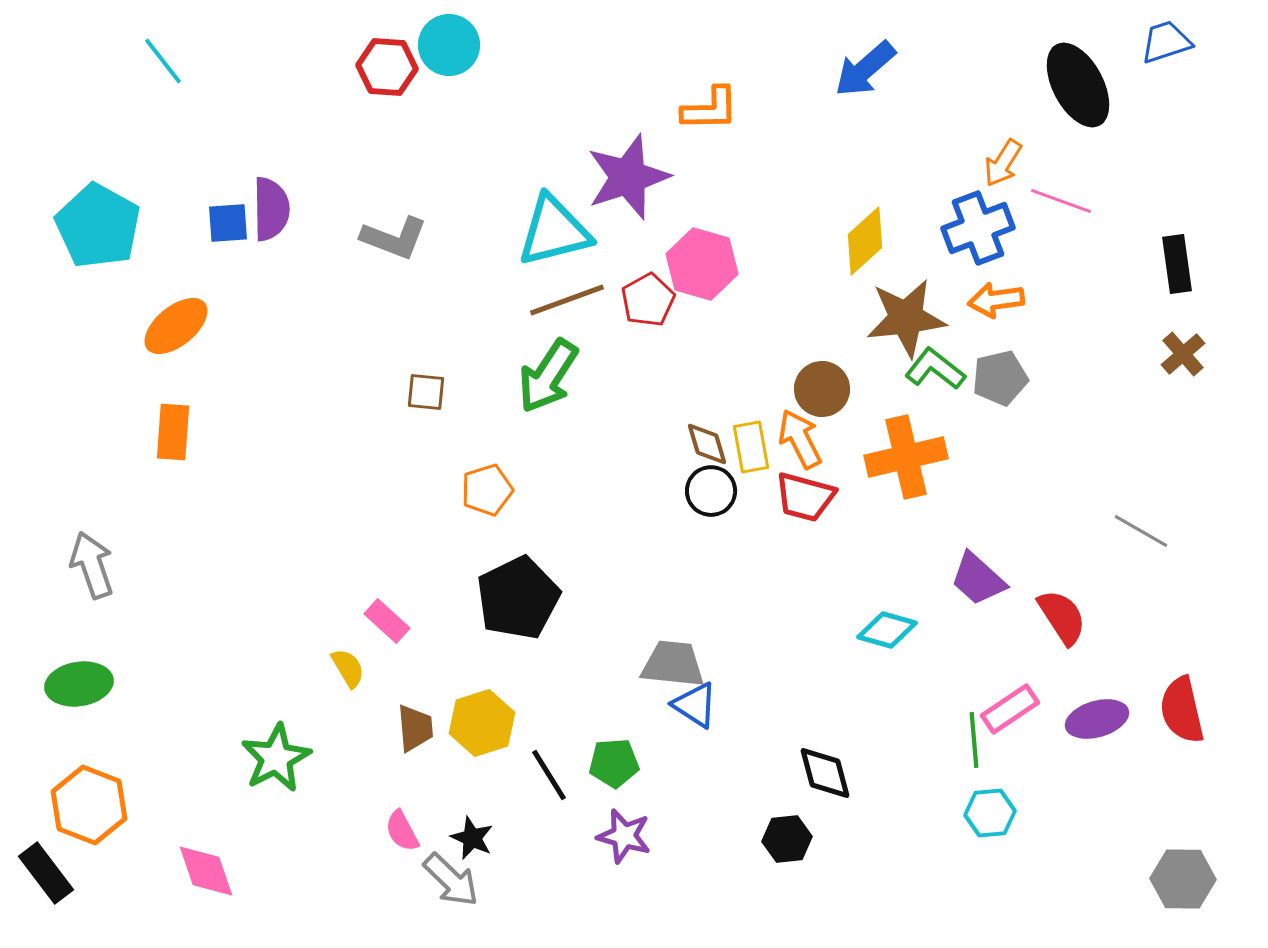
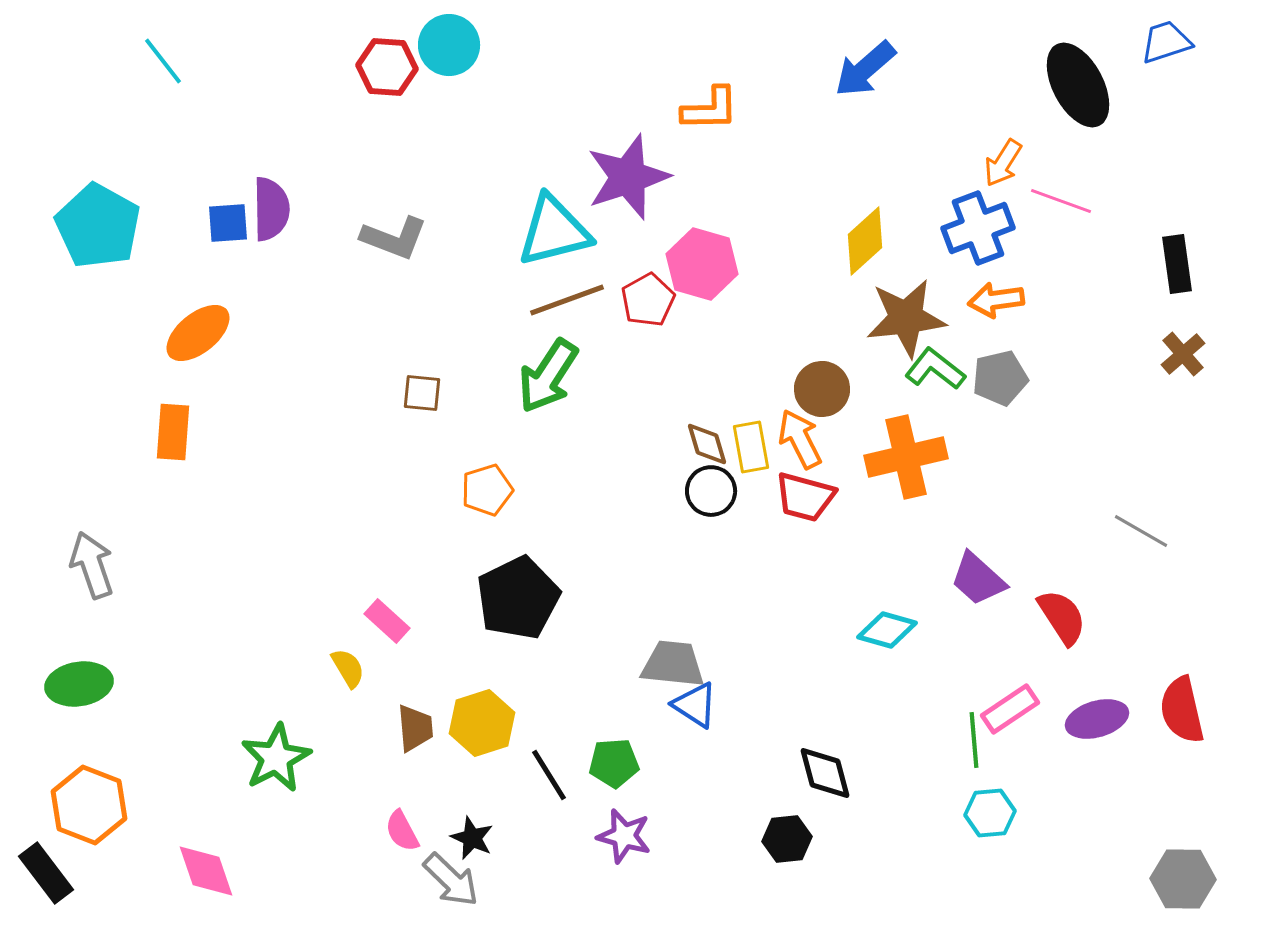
orange ellipse at (176, 326): moved 22 px right, 7 px down
brown square at (426, 392): moved 4 px left, 1 px down
